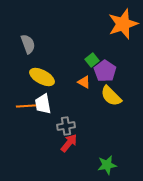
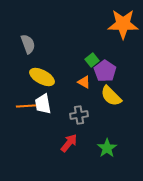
orange star: rotated 20 degrees clockwise
gray cross: moved 13 px right, 11 px up
green star: moved 17 px up; rotated 24 degrees counterclockwise
